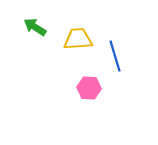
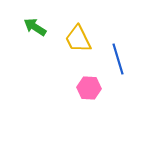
yellow trapezoid: rotated 112 degrees counterclockwise
blue line: moved 3 px right, 3 px down
